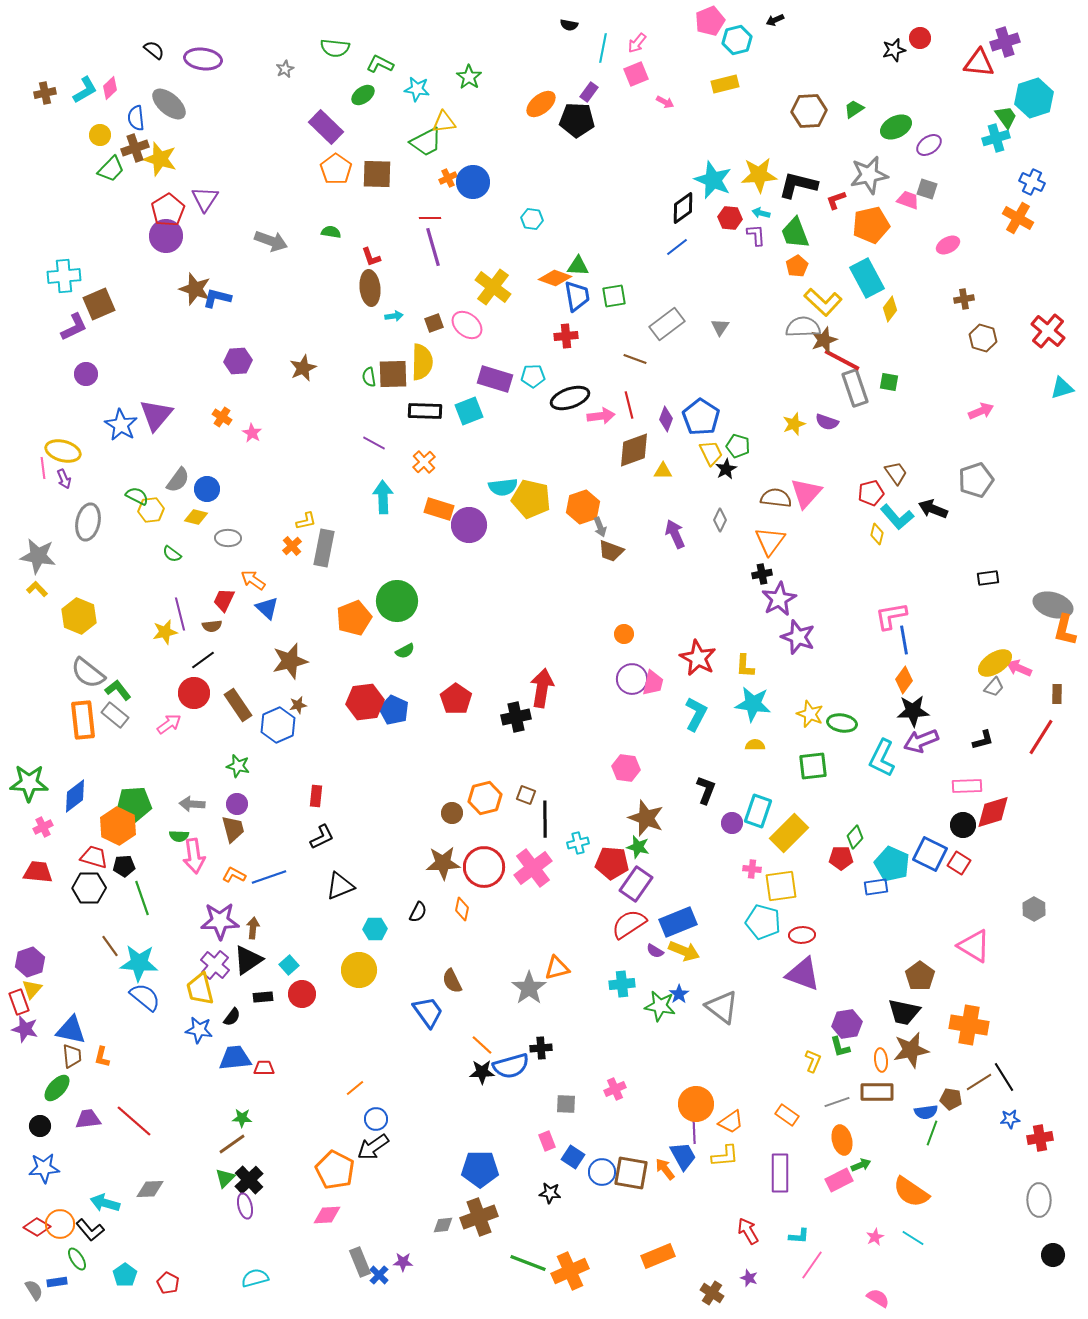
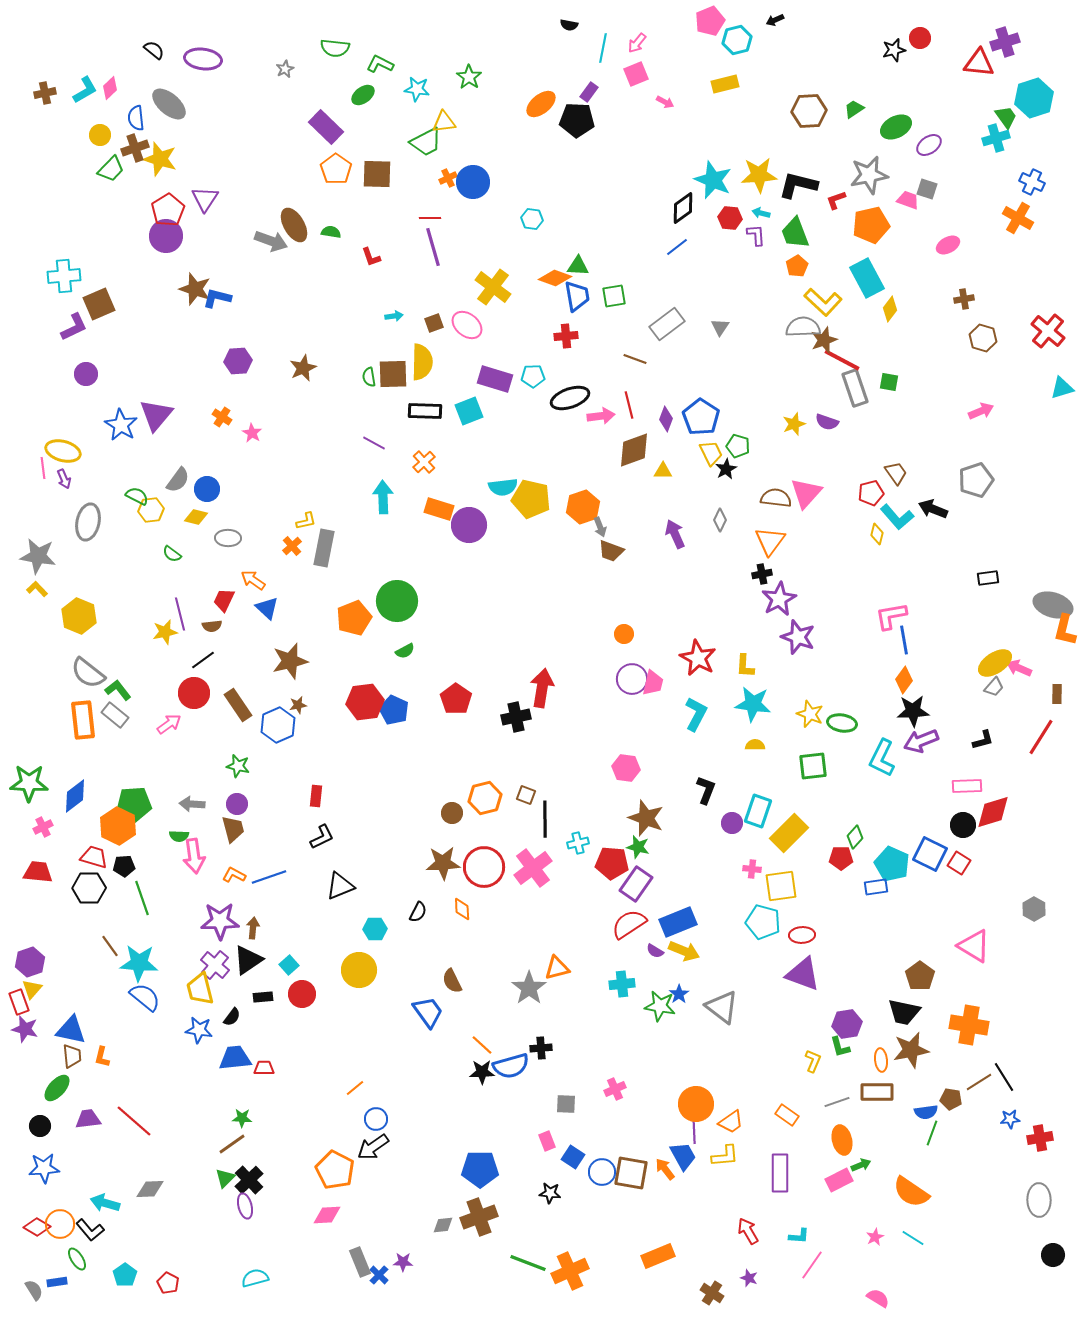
brown ellipse at (370, 288): moved 76 px left, 63 px up; rotated 24 degrees counterclockwise
orange diamond at (462, 909): rotated 15 degrees counterclockwise
